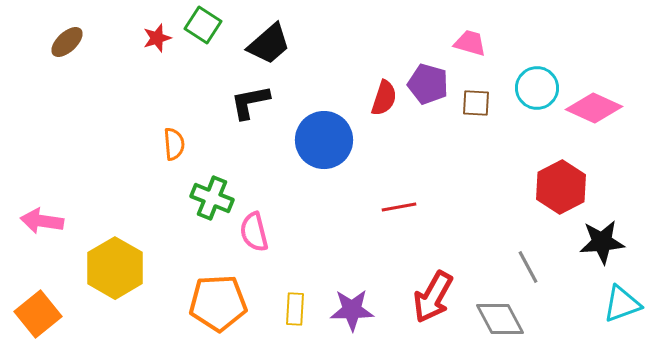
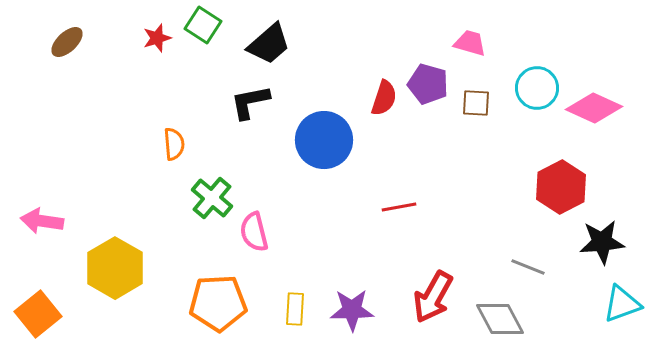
green cross: rotated 18 degrees clockwise
gray line: rotated 40 degrees counterclockwise
